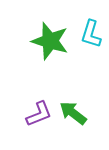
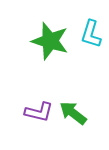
purple L-shape: moved 2 px up; rotated 36 degrees clockwise
